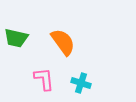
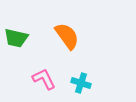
orange semicircle: moved 4 px right, 6 px up
pink L-shape: rotated 20 degrees counterclockwise
